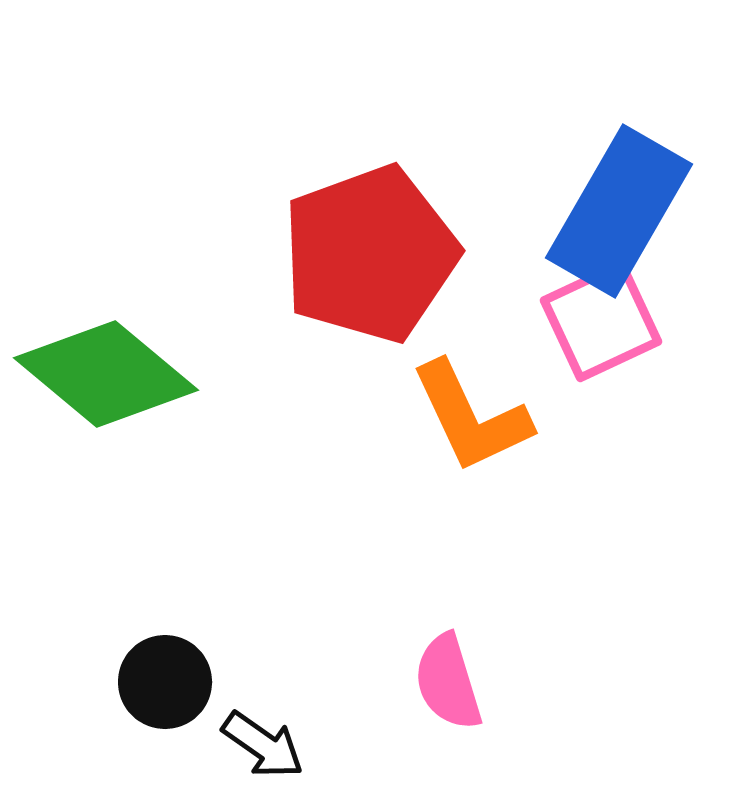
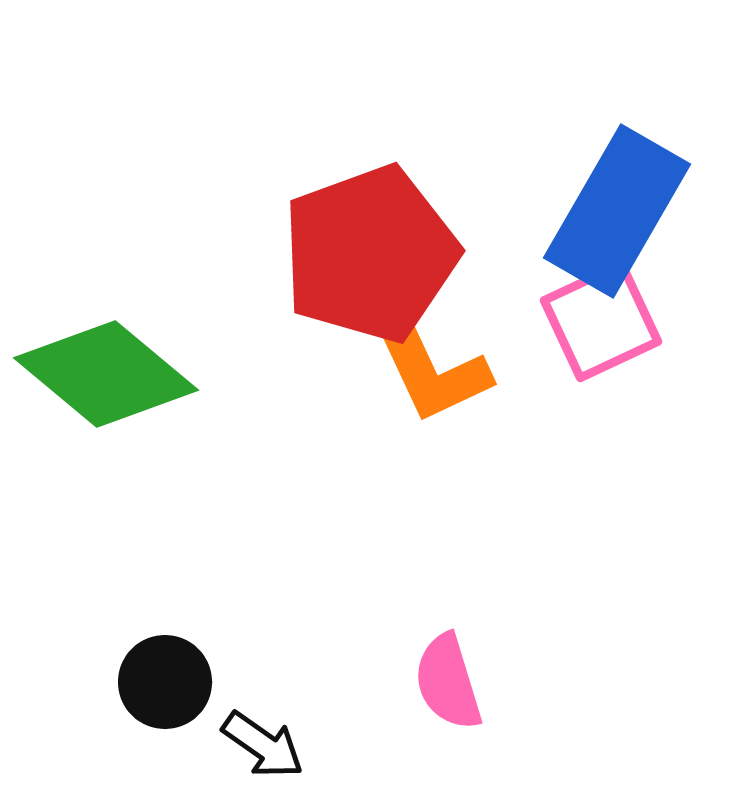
blue rectangle: moved 2 px left
orange L-shape: moved 41 px left, 49 px up
